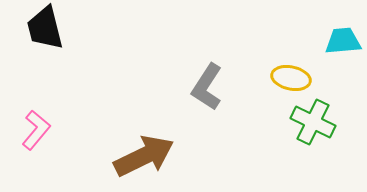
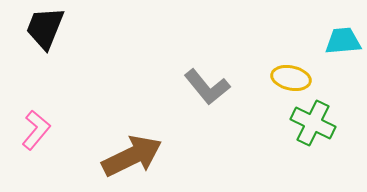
black trapezoid: rotated 36 degrees clockwise
gray L-shape: rotated 72 degrees counterclockwise
green cross: moved 1 px down
brown arrow: moved 12 px left
